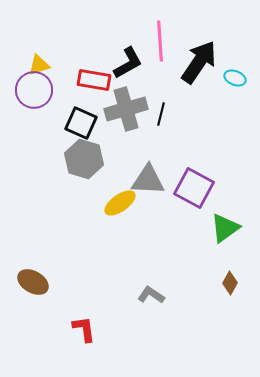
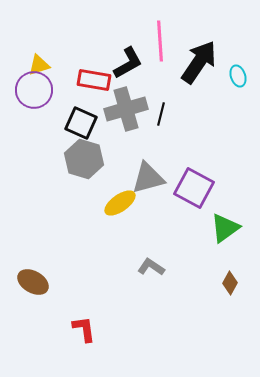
cyan ellipse: moved 3 px right, 2 px up; rotated 50 degrees clockwise
gray triangle: moved 2 px up; rotated 18 degrees counterclockwise
gray L-shape: moved 28 px up
